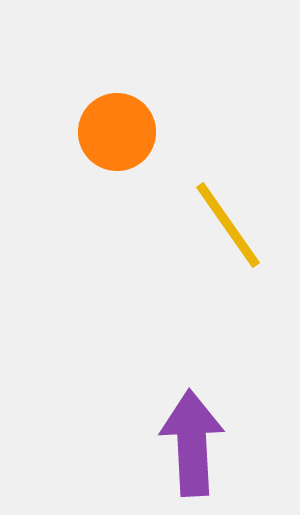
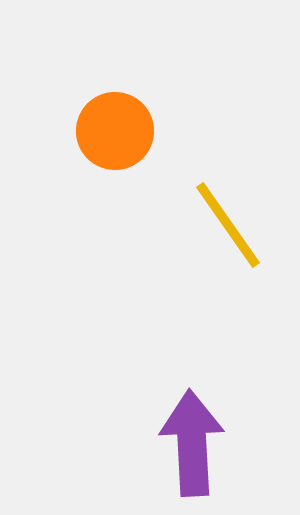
orange circle: moved 2 px left, 1 px up
